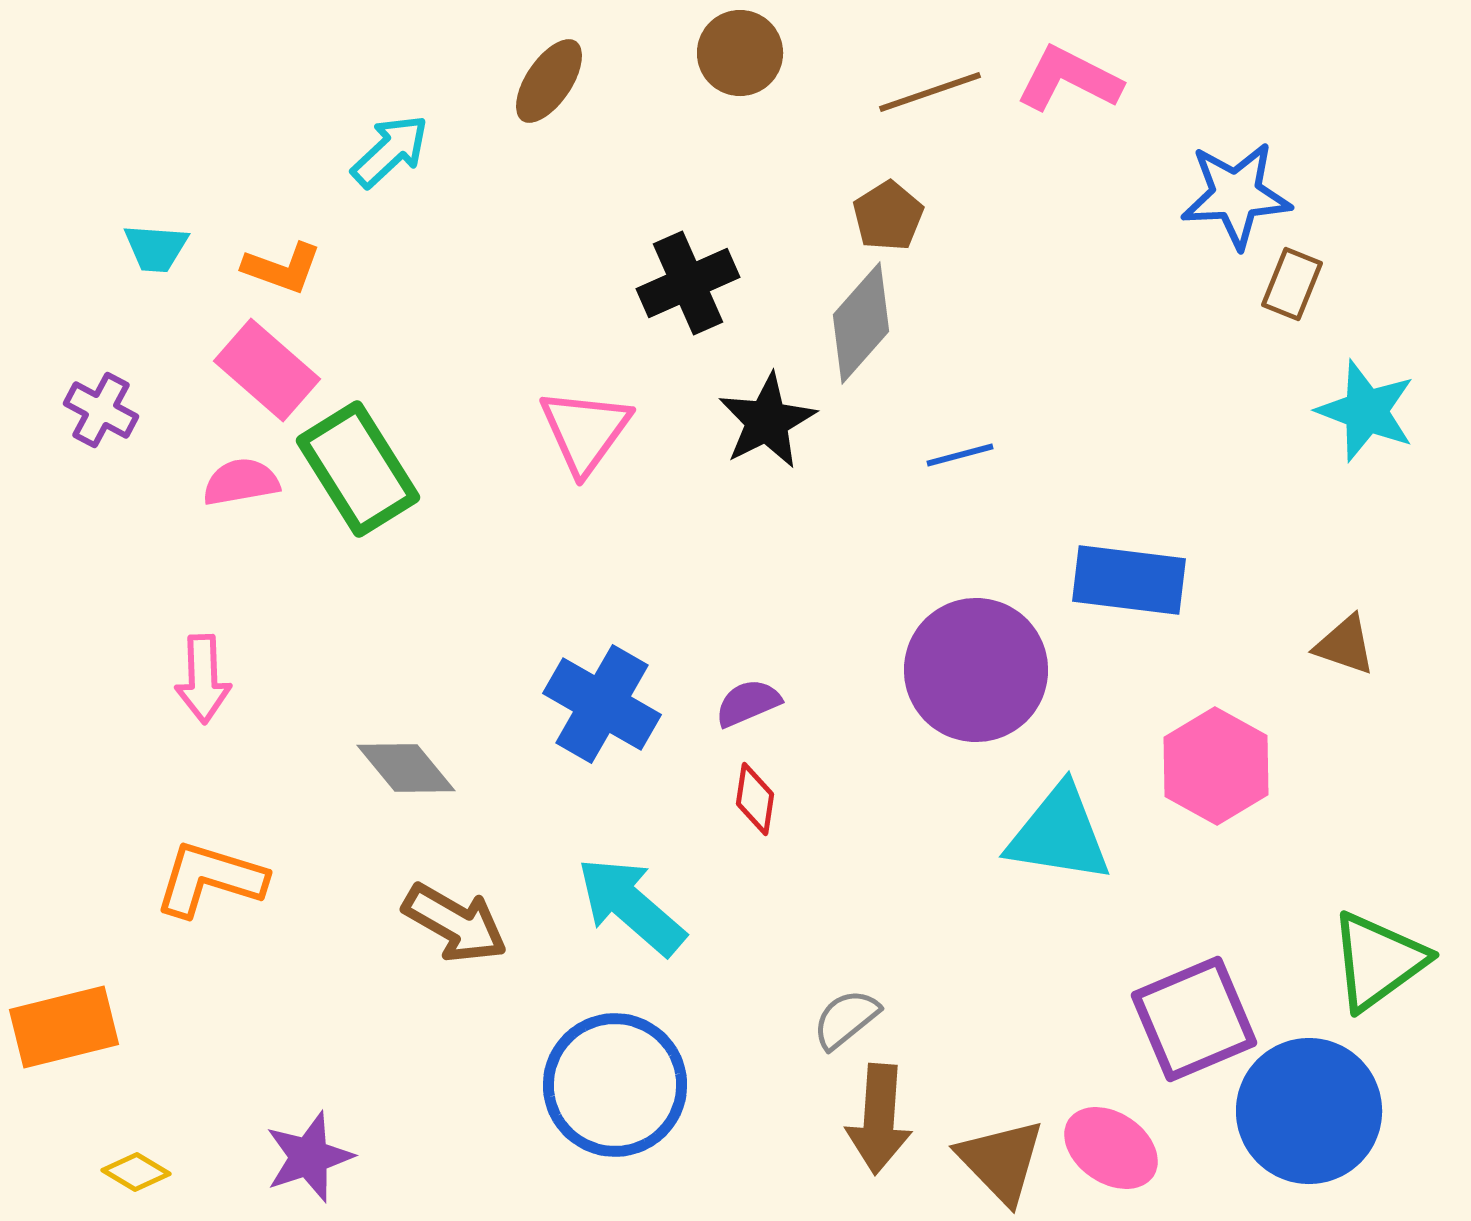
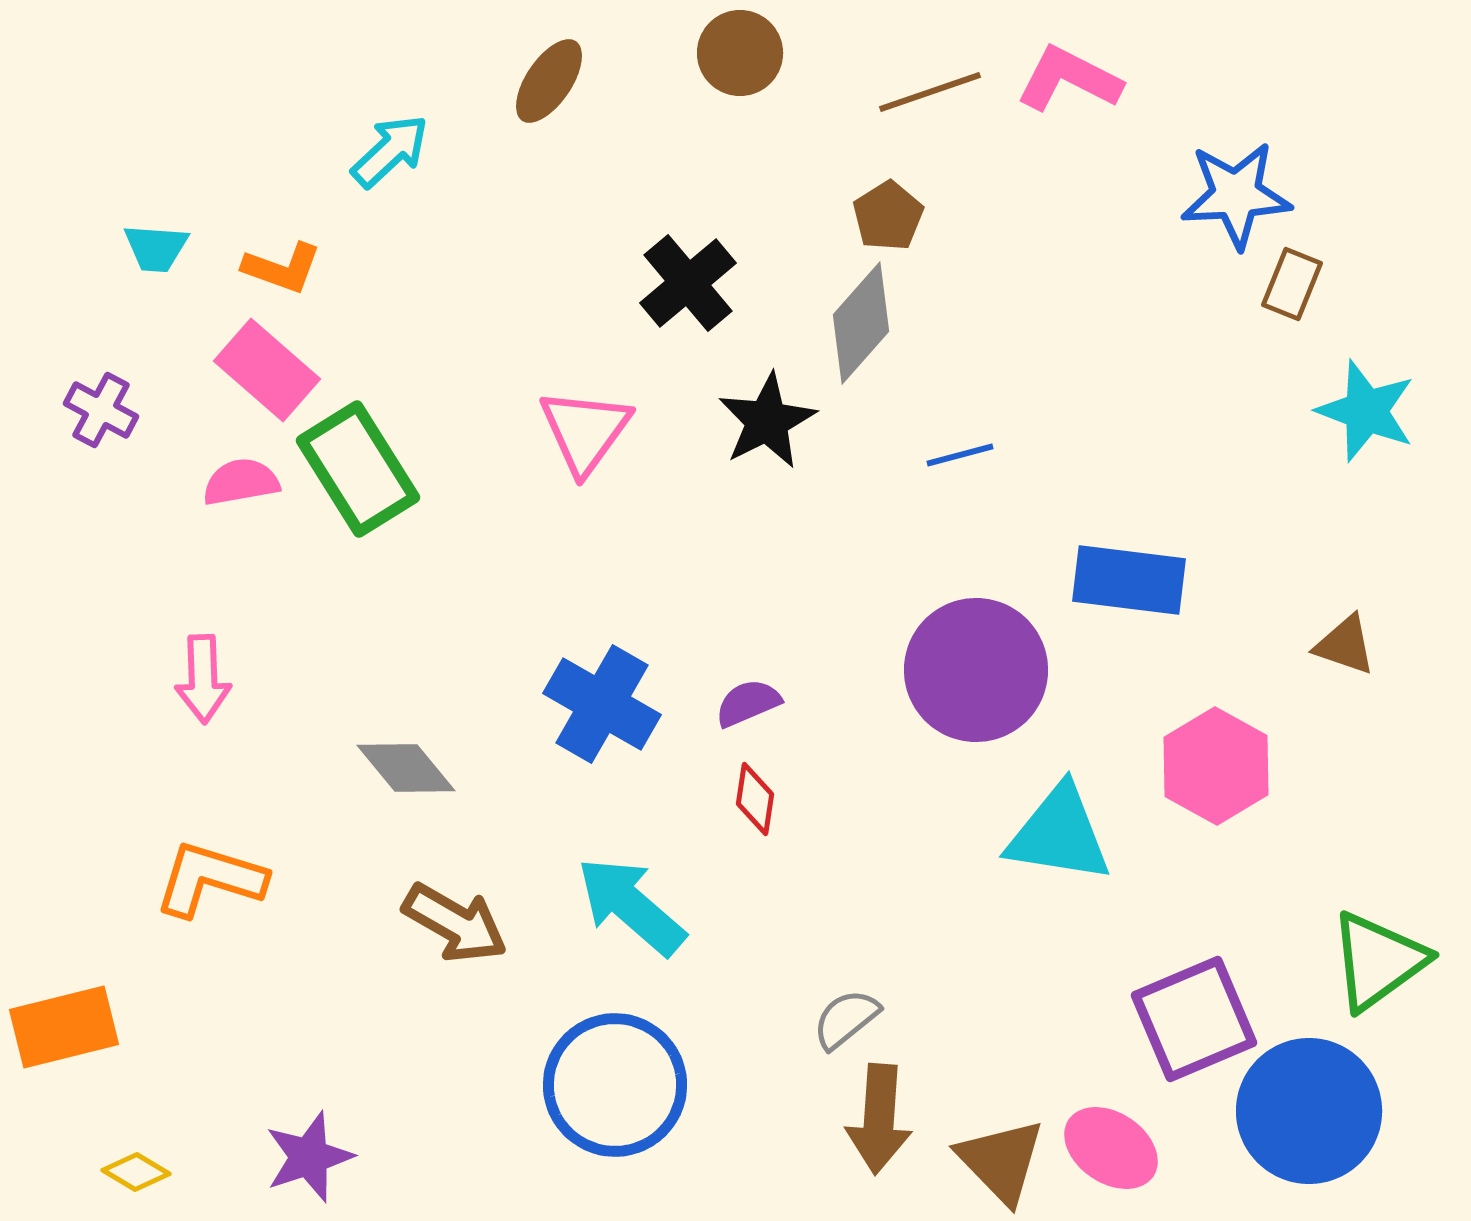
black cross at (688, 283): rotated 16 degrees counterclockwise
